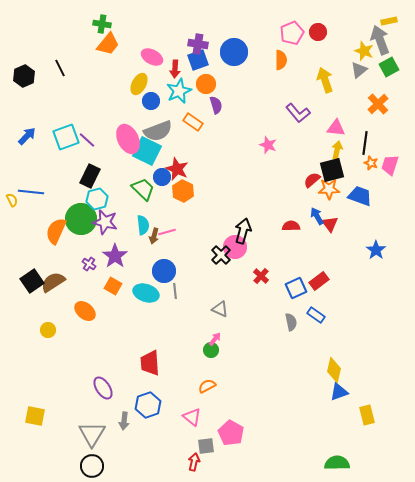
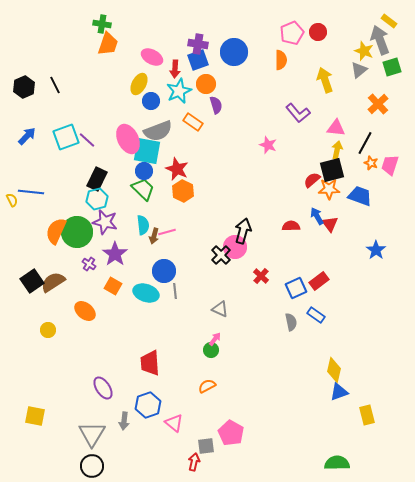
yellow rectangle at (389, 21): rotated 49 degrees clockwise
orange trapezoid at (108, 44): rotated 20 degrees counterclockwise
green square at (389, 67): moved 3 px right; rotated 12 degrees clockwise
black line at (60, 68): moved 5 px left, 17 px down
black hexagon at (24, 76): moved 11 px down
black line at (365, 143): rotated 20 degrees clockwise
cyan square at (147, 151): rotated 16 degrees counterclockwise
black rectangle at (90, 176): moved 7 px right, 3 px down
blue circle at (162, 177): moved 18 px left, 6 px up
green circle at (81, 219): moved 4 px left, 13 px down
purple star at (115, 256): moved 2 px up
pink triangle at (192, 417): moved 18 px left, 6 px down
